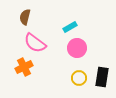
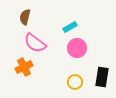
yellow circle: moved 4 px left, 4 px down
